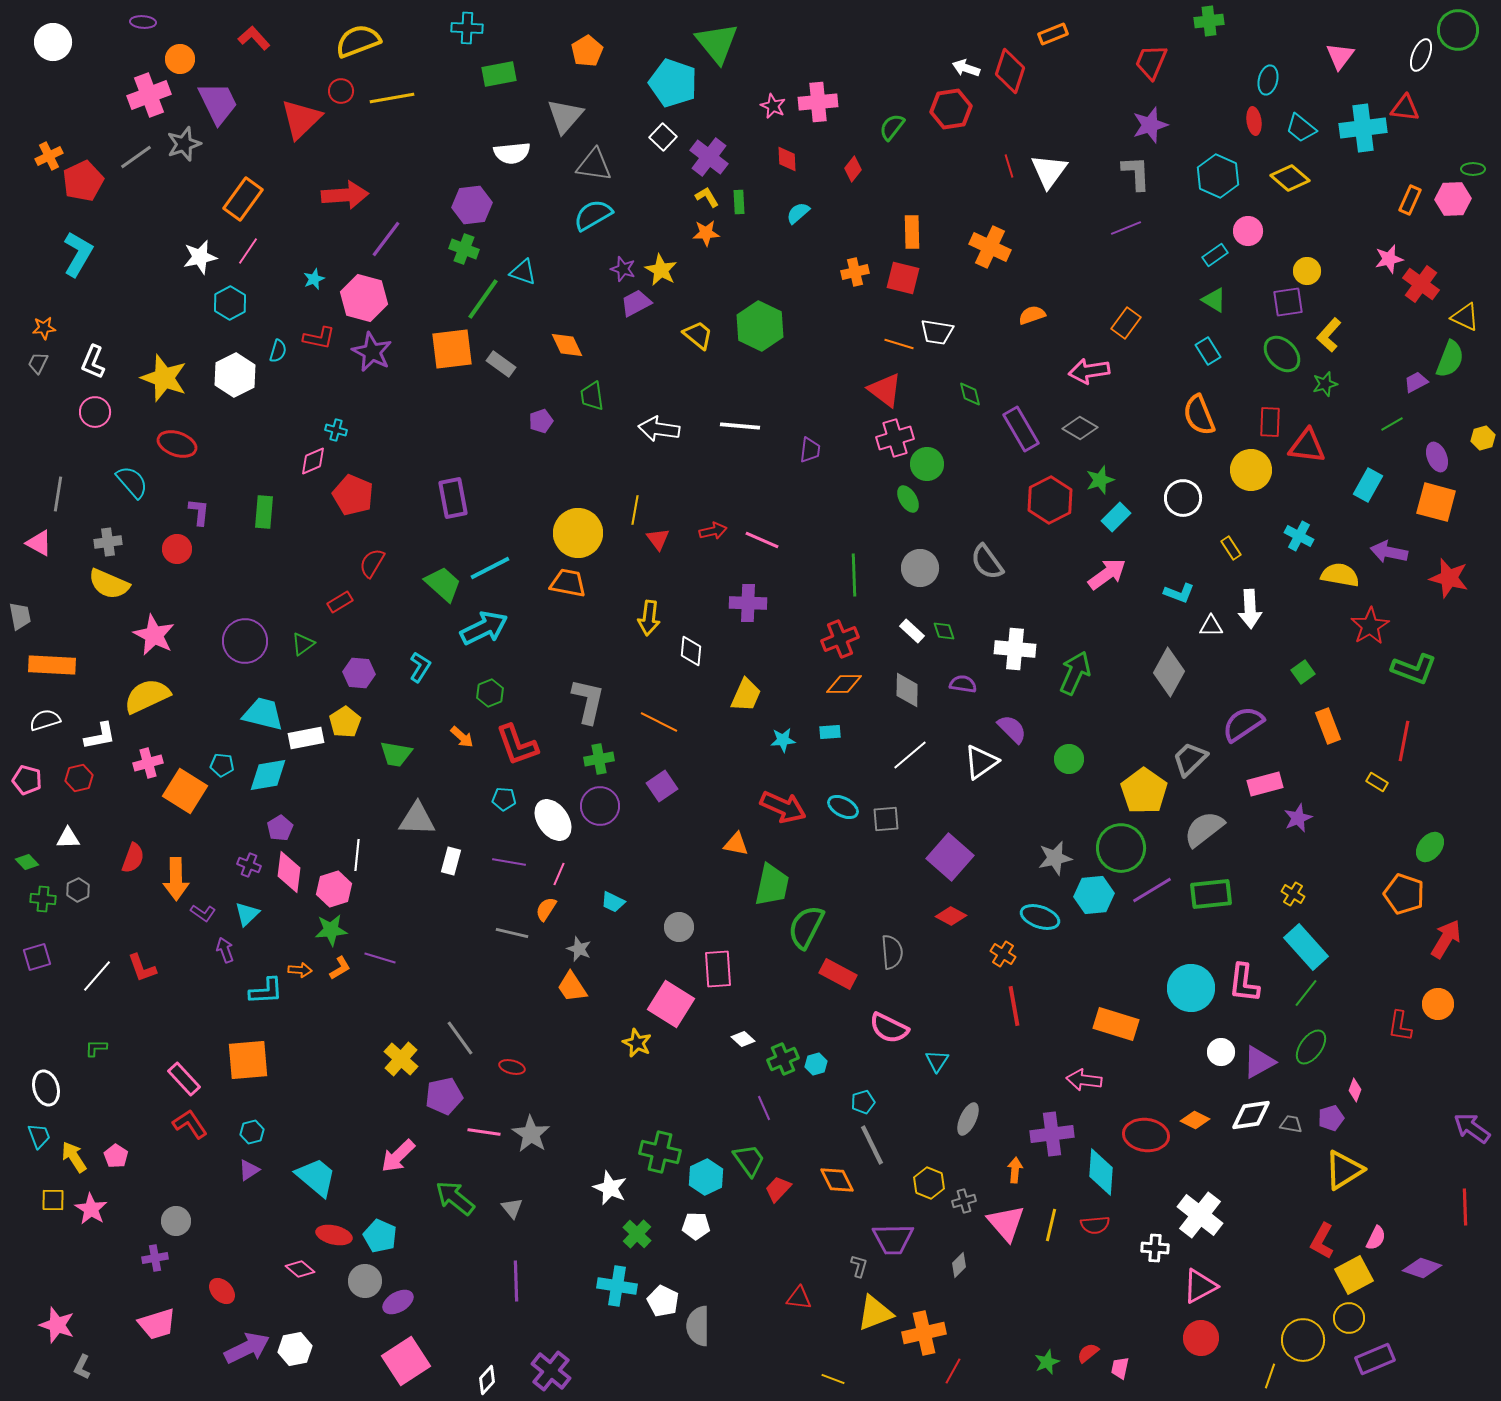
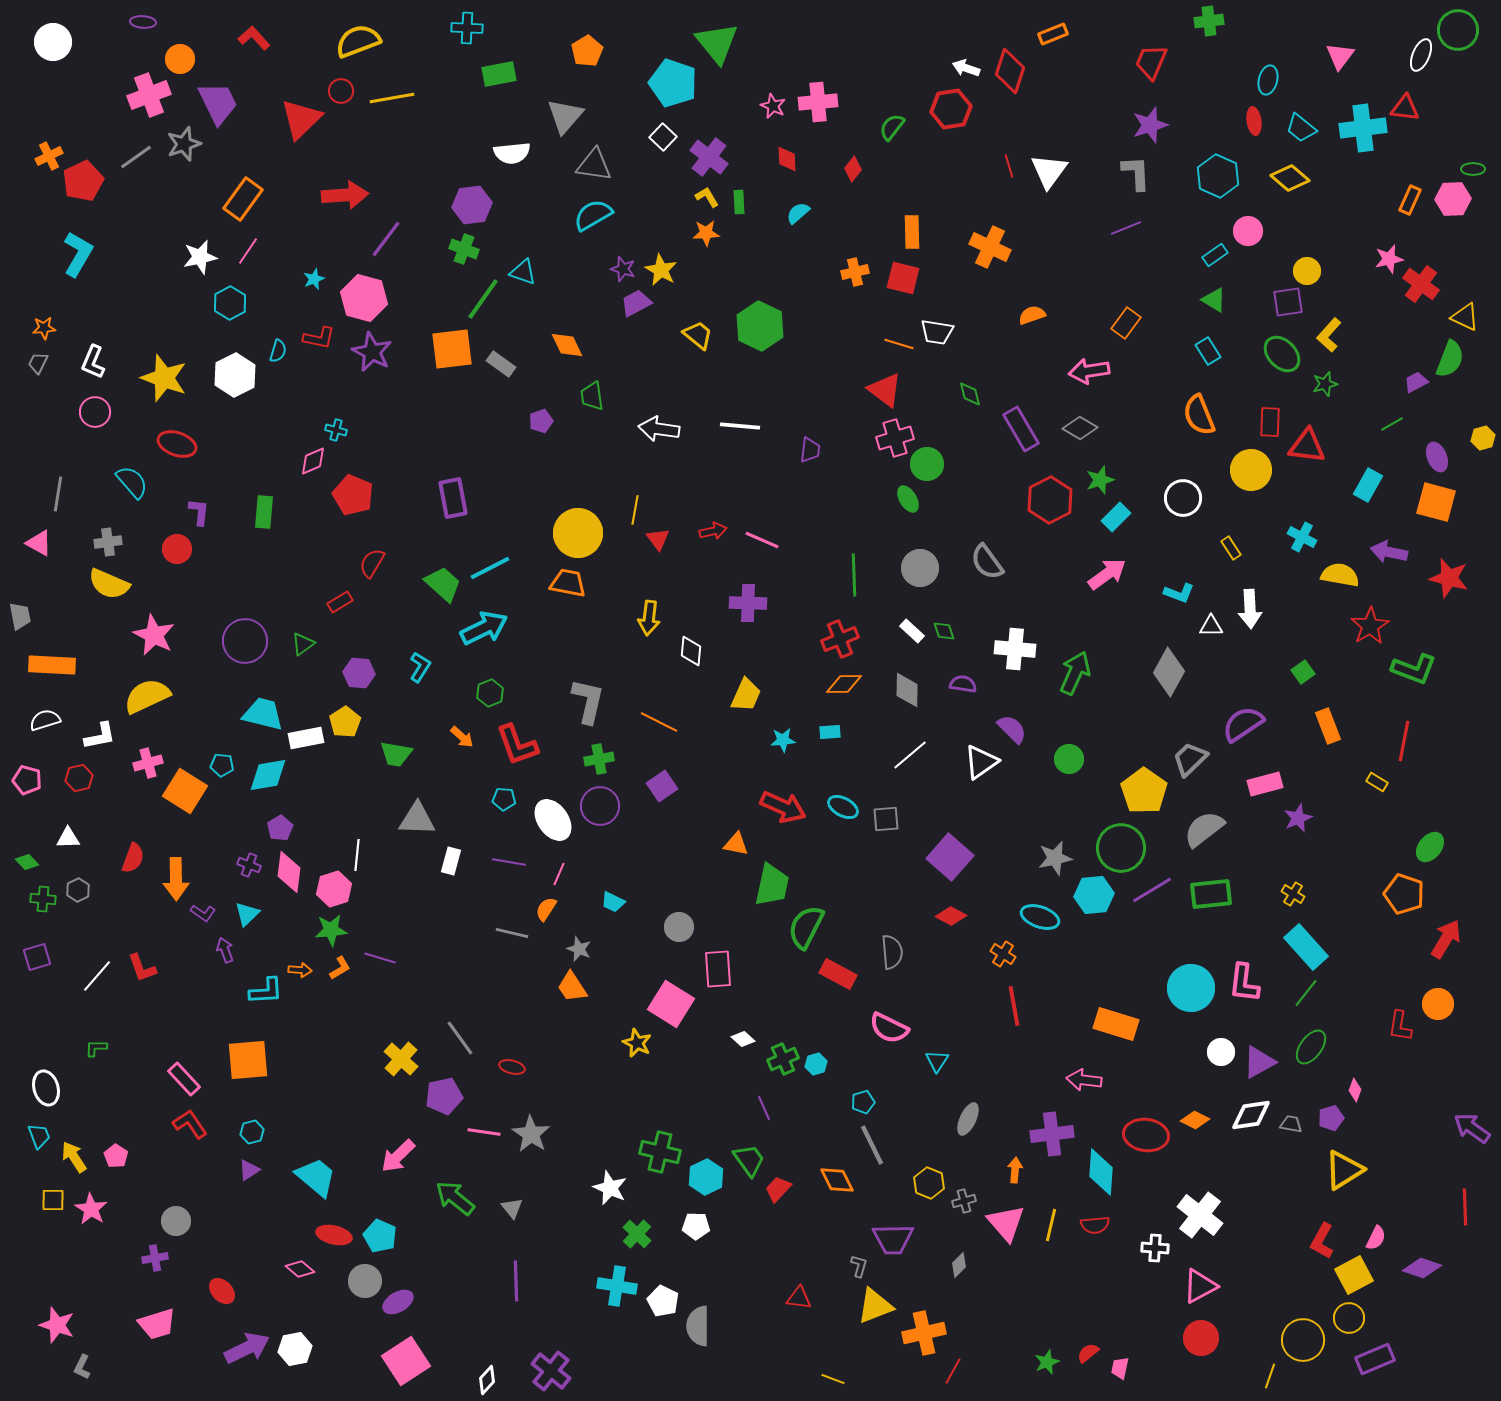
cyan cross at (1299, 536): moved 3 px right, 1 px down
yellow triangle at (875, 1313): moved 7 px up
